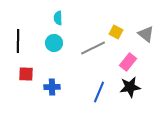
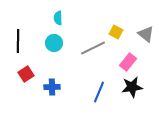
red square: rotated 35 degrees counterclockwise
black star: moved 2 px right
